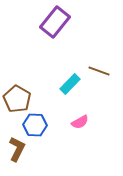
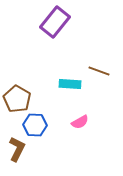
cyan rectangle: rotated 50 degrees clockwise
